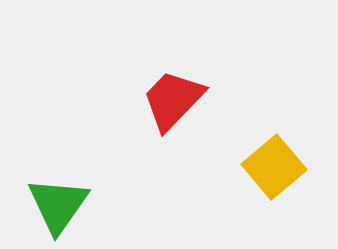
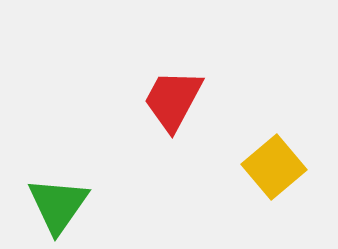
red trapezoid: rotated 16 degrees counterclockwise
